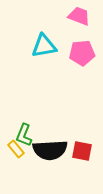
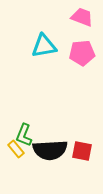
pink trapezoid: moved 3 px right, 1 px down
